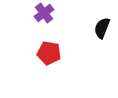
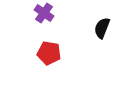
purple cross: rotated 18 degrees counterclockwise
